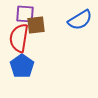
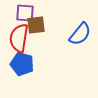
purple square: moved 1 px up
blue semicircle: moved 14 px down; rotated 20 degrees counterclockwise
blue pentagon: moved 2 px up; rotated 20 degrees counterclockwise
